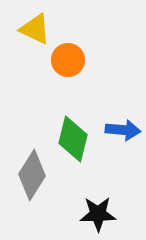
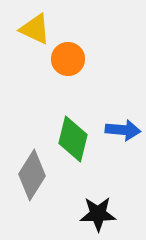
orange circle: moved 1 px up
